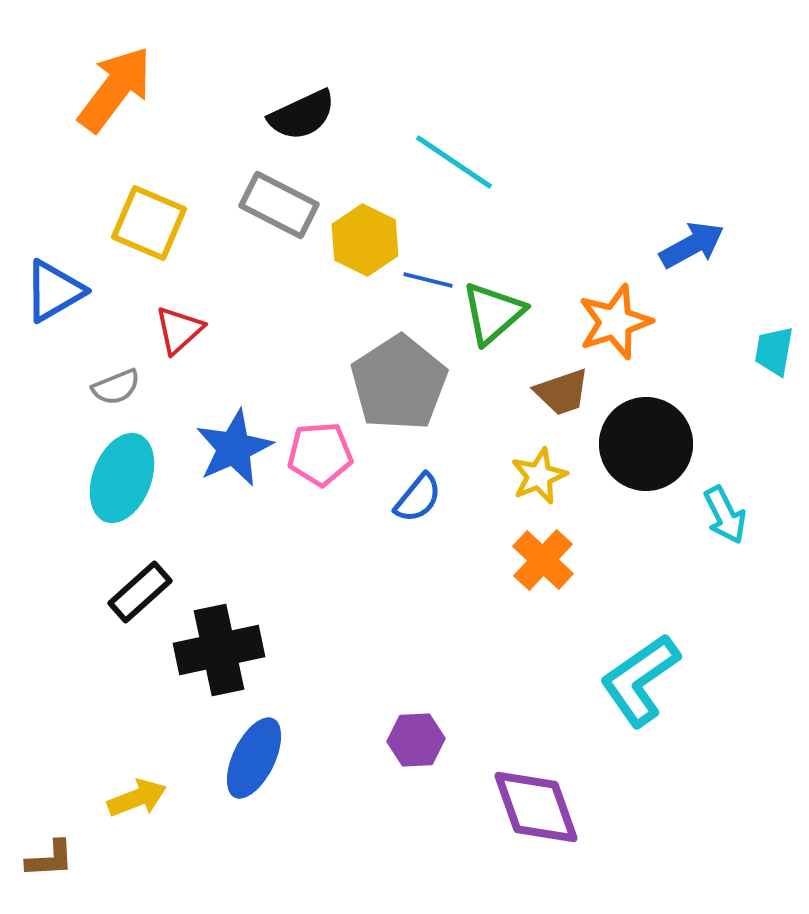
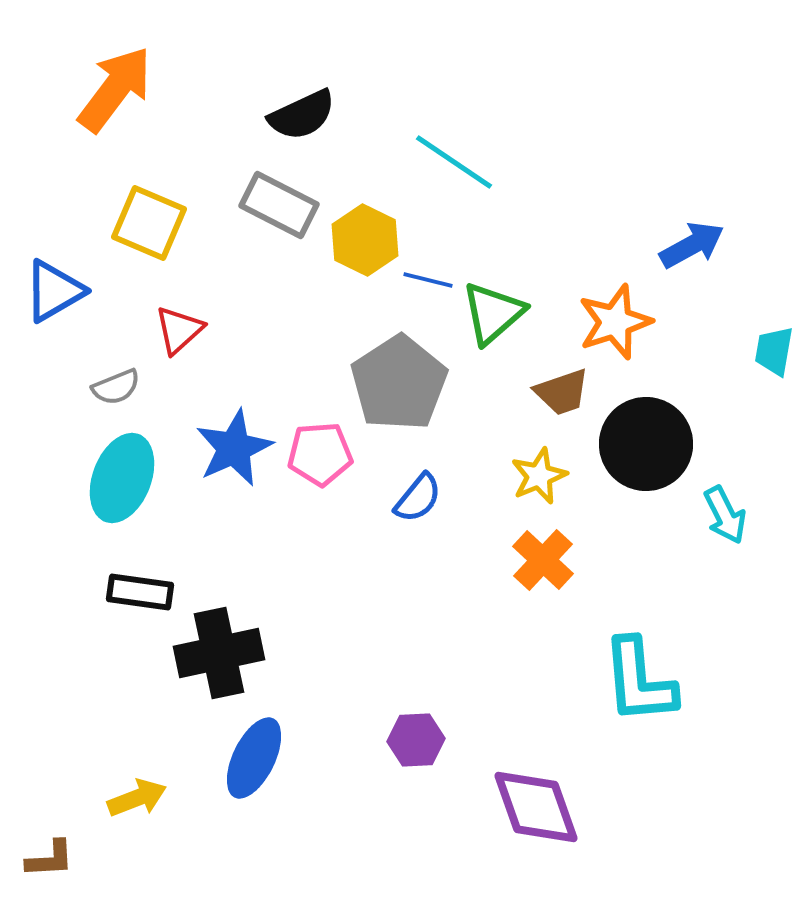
black rectangle: rotated 50 degrees clockwise
black cross: moved 3 px down
cyan L-shape: moved 1 px left, 1 px down; rotated 60 degrees counterclockwise
